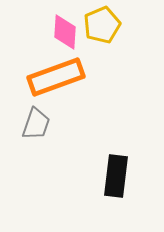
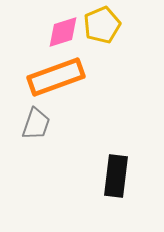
pink diamond: moved 2 px left; rotated 69 degrees clockwise
